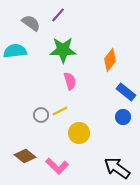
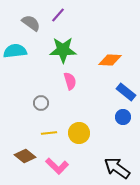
orange diamond: rotated 55 degrees clockwise
yellow line: moved 11 px left, 22 px down; rotated 21 degrees clockwise
gray circle: moved 12 px up
